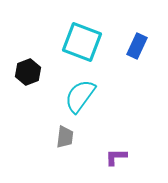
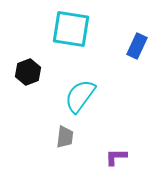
cyan square: moved 11 px left, 13 px up; rotated 12 degrees counterclockwise
